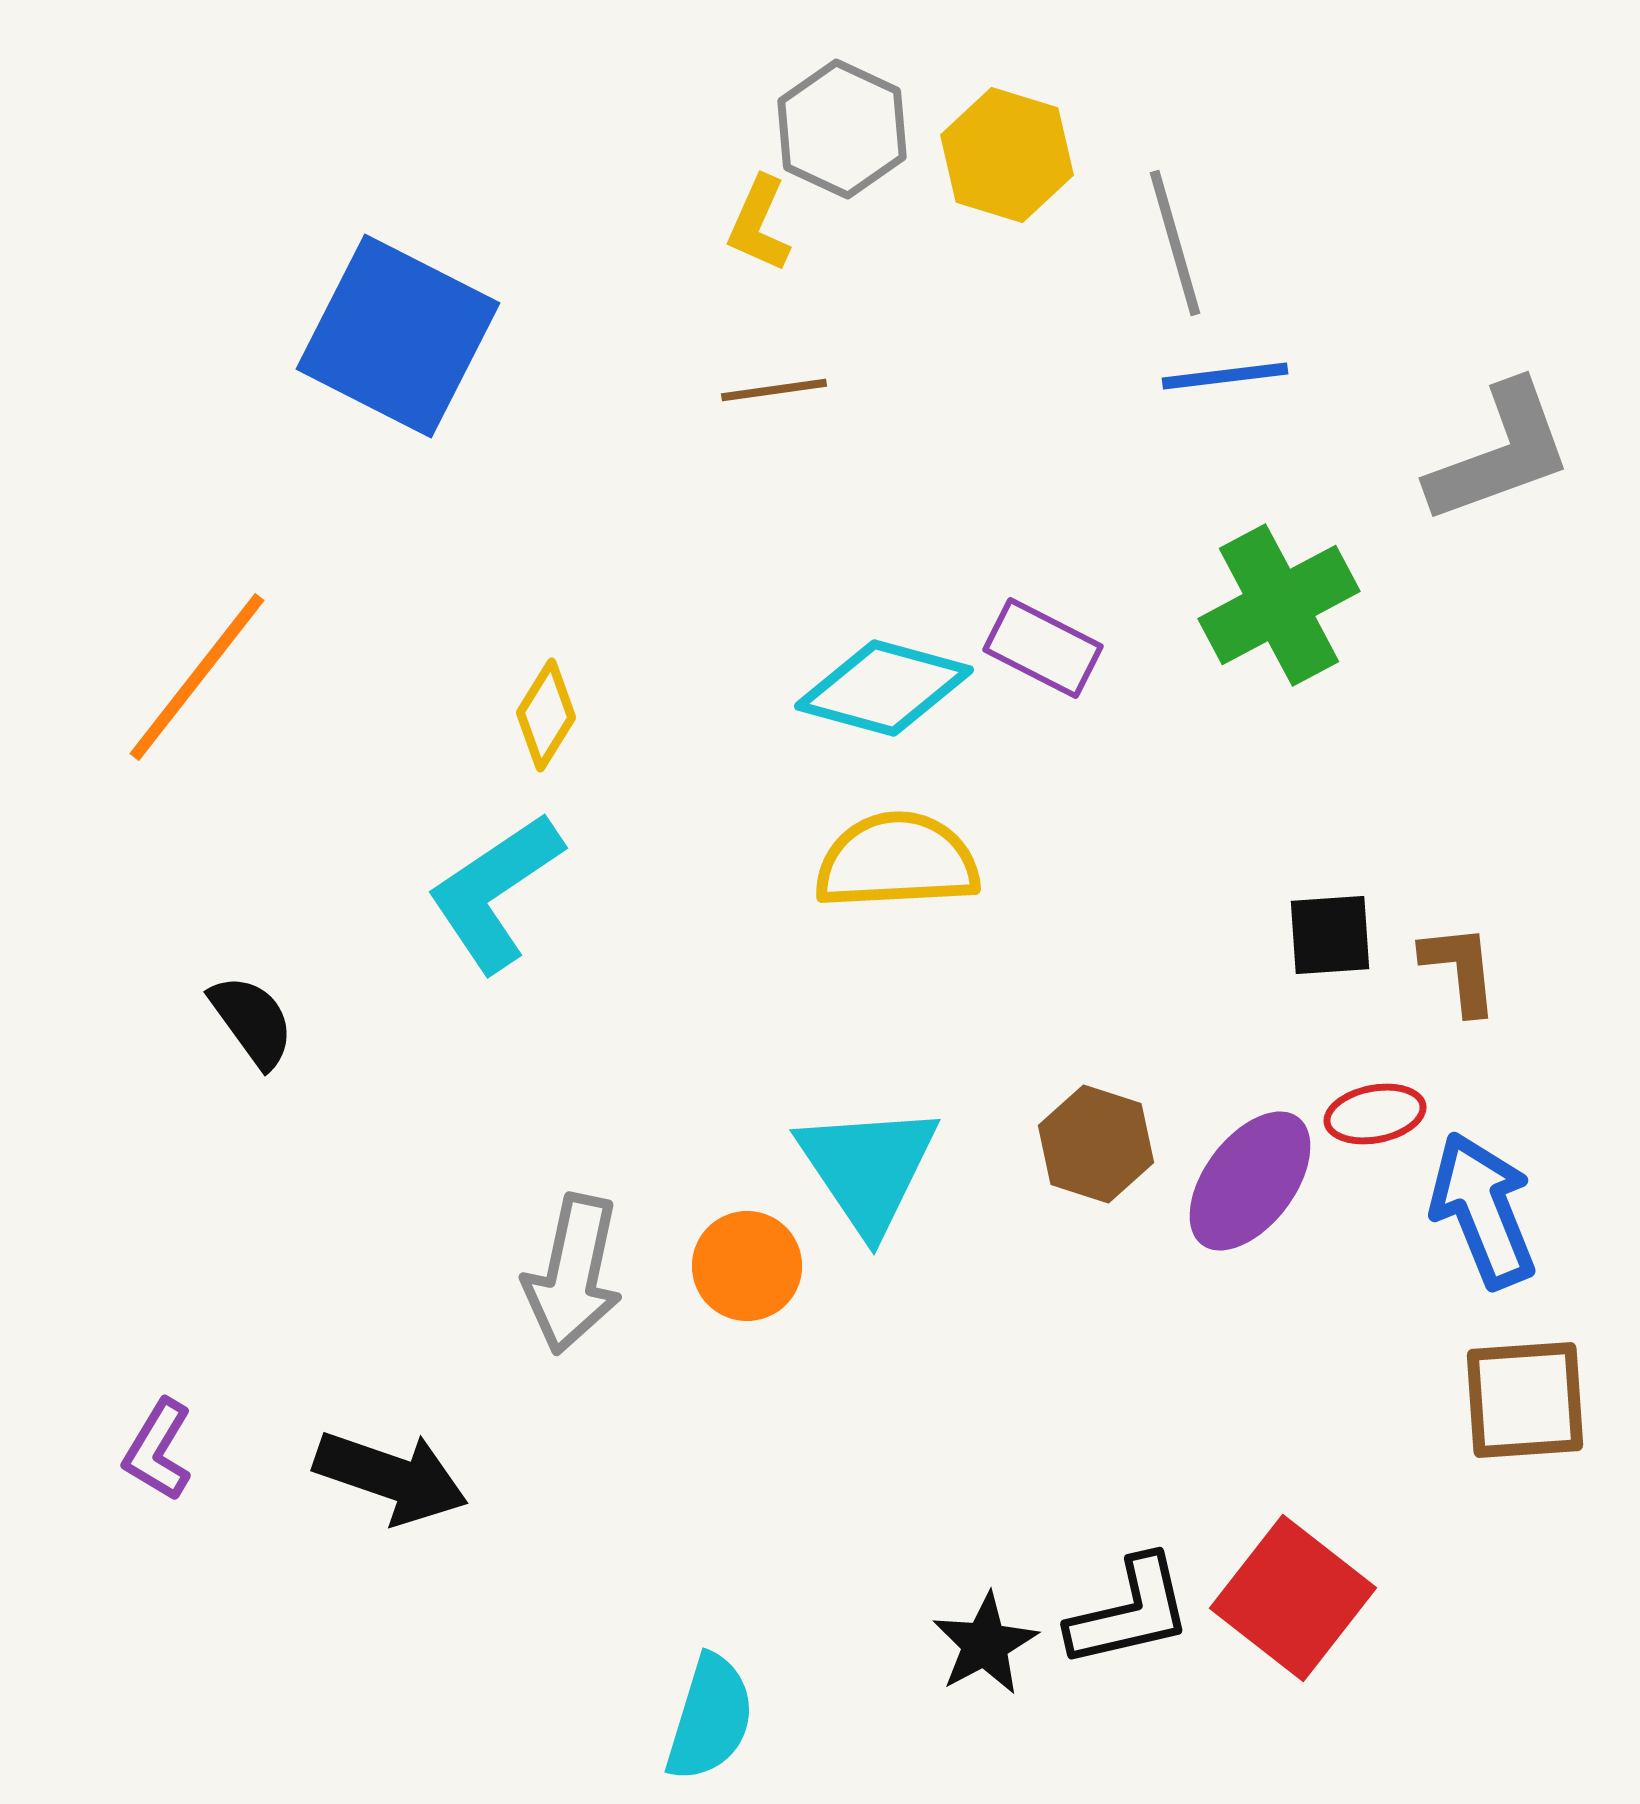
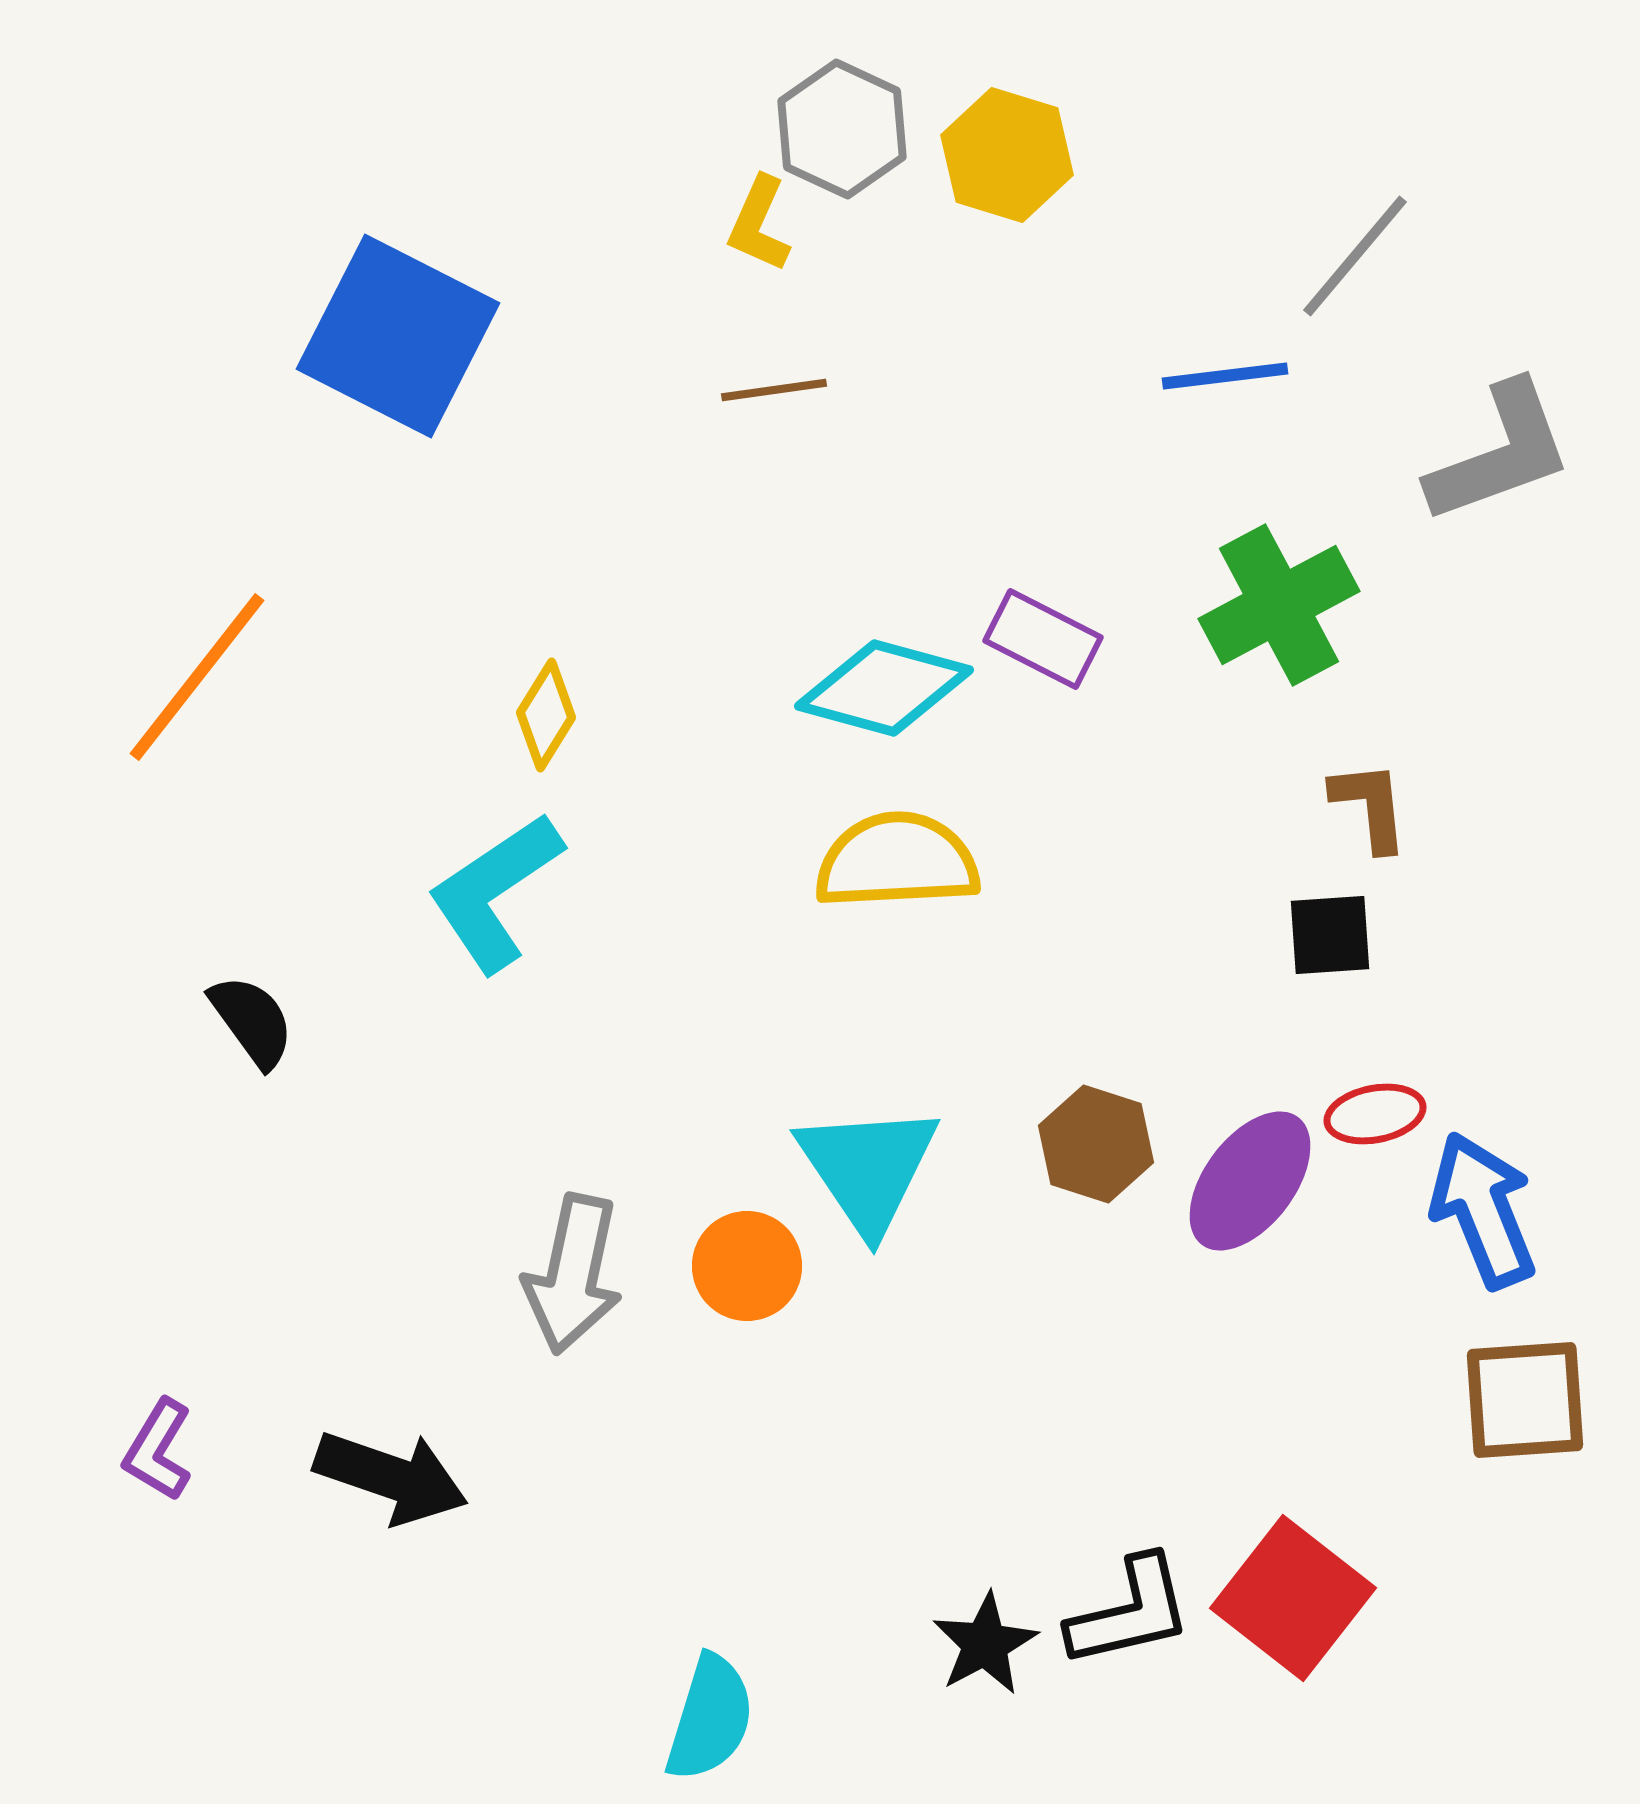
gray line: moved 180 px right, 13 px down; rotated 56 degrees clockwise
purple rectangle: moved 9 px up
brown L-shape: moved 90 px left, 163 px up
